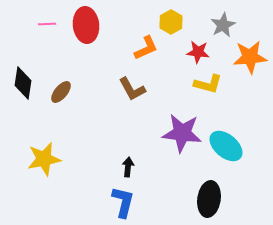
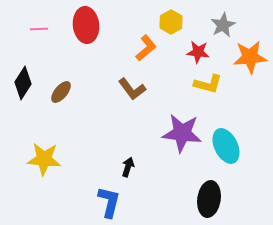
pink line: moved 8 px left, 5 px down
orange L-shape: rotated 16 degrees counterclockwise
black diamond: rotated 24 degrees clockwise
brown L-shape: rotated 8 degrees counterclockwise
cyan ellipse: rotated 24 degrees clockwise
yellow star: rotated 16 degrees clockwise
black arrow: rotated 12 degrees clockwise
blue L-shape: moved 14 px left
